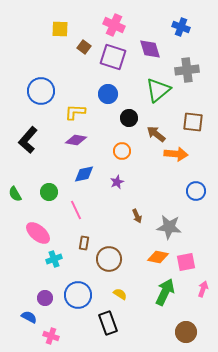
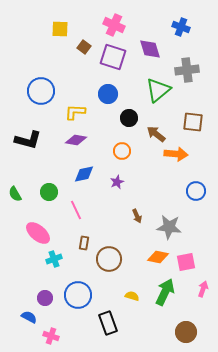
black L-shape at (28, 140): rotated 116 degrees counterclockwise
yellow semicircle at (120, 294): moved 12 px right, 2 px down; rotated 16 degrees counterclockwise
